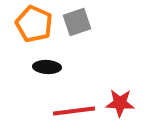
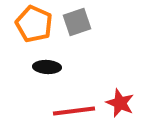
red star: rotated 20 degrees clockwise
